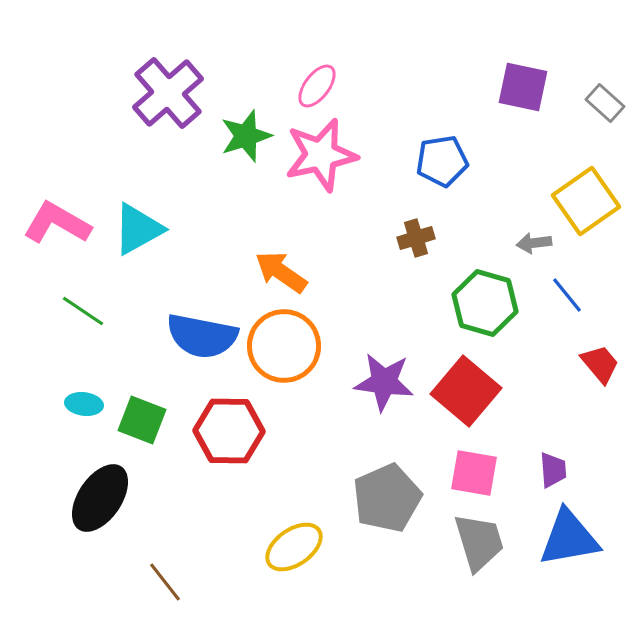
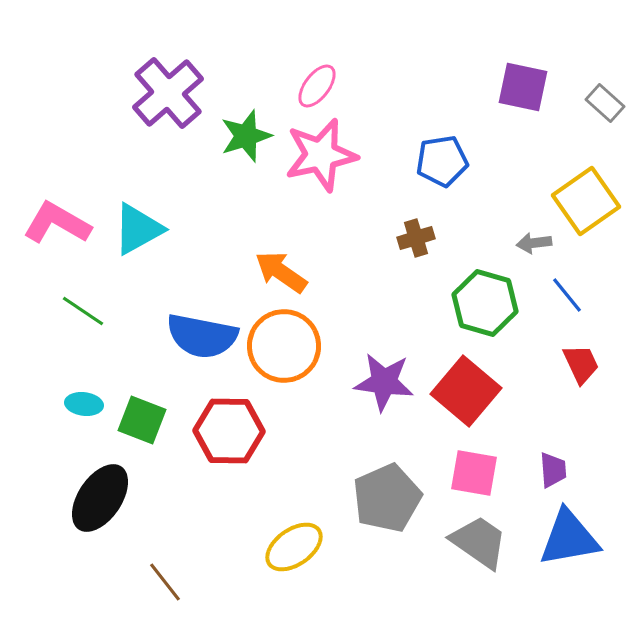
red trapezoid: moved 19 px left; rotated 15 degrees clockwise
gray trapezoid: rotated 38 degrees counterclockwise
